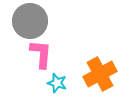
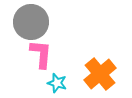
gray circle: moved 1 px right, 1 px down
orange cross: rotated 12 degrees counterclockwise
